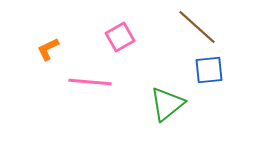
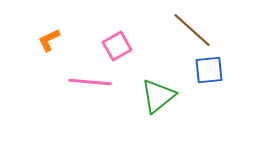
brown line: moved 5 px left, 3 px down
pink square: moved 3 px left, 9 px down
orange L-shape: moved 1 px right, 9 px up
green triangle: moved 9 px left, 8 px up
